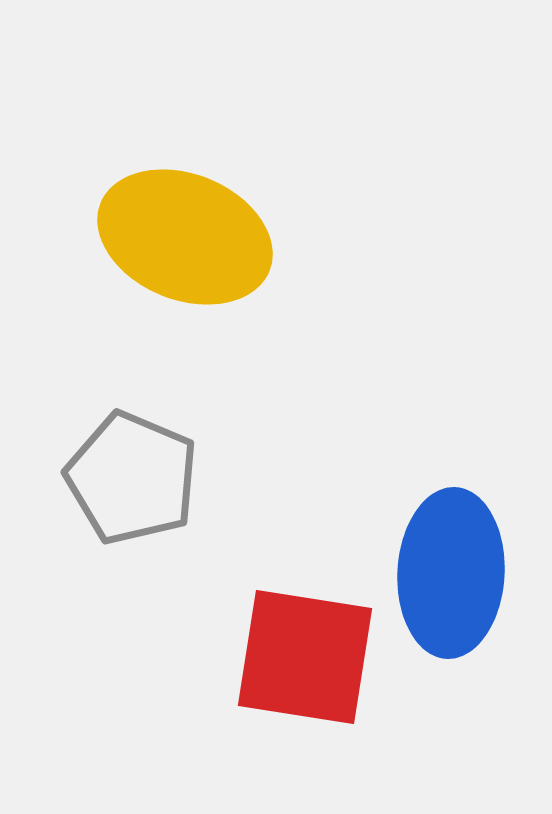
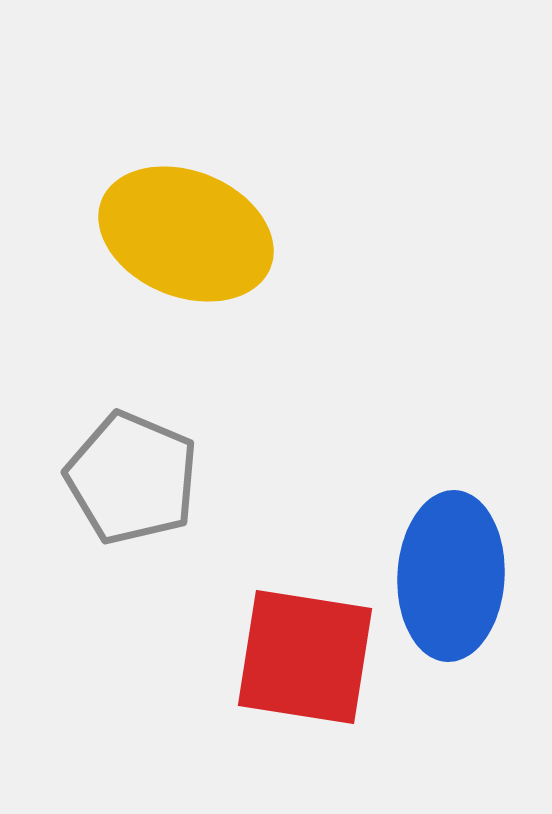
yellow ellipse: moved 1 px right, 3 px up
blue ellipse: moved 3 px down
